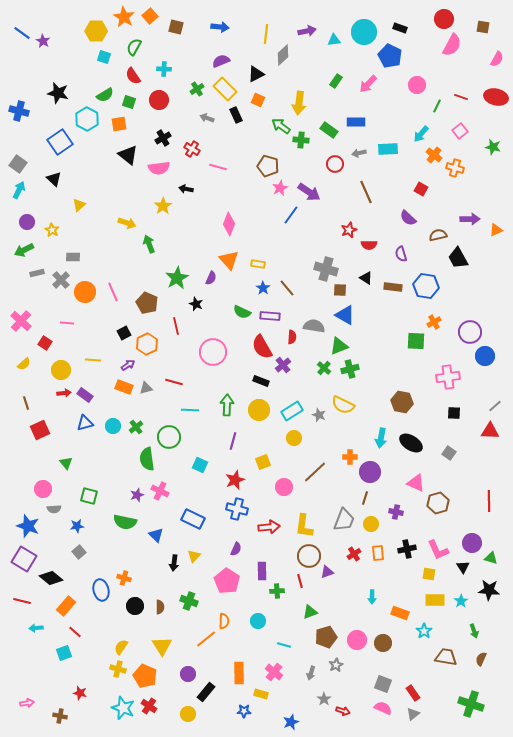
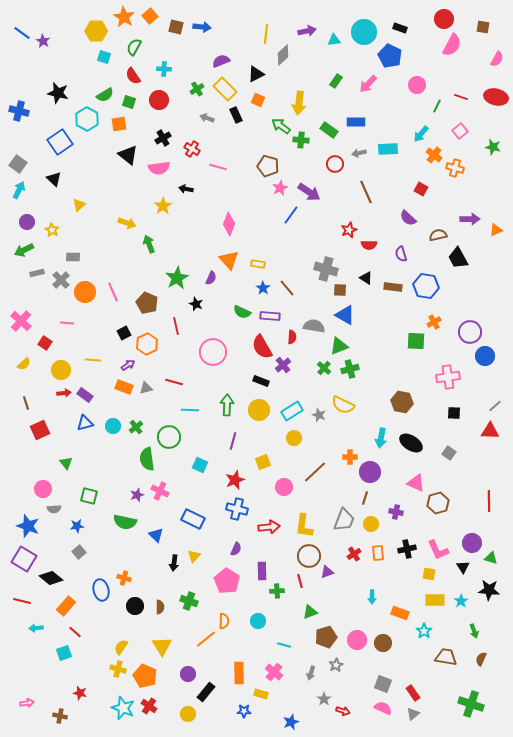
blue arrow at (220, 27): moved 18 px left
